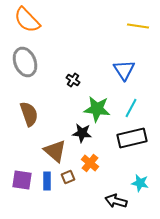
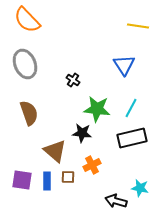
gray ellipse: moved 2 px down
blue triangle: moved 5 px up
brown semicircle: moved 1 px up
orange cross: moved 2 px right, 2 px down; rotated 24 degrees clockwise
brown square: rotated 24 degrees clockwise
cyan star: moved 5 px down
